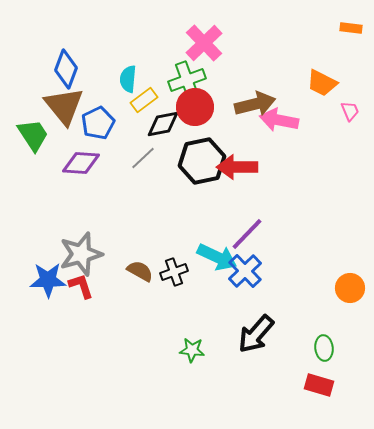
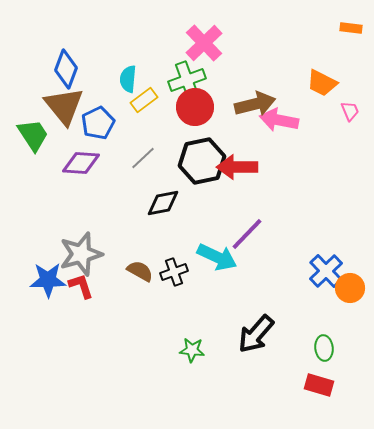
black diamond: moved 79 px down
blue cross: moved 81 px right
